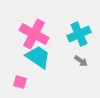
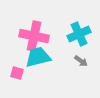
pink cross: moved 2 px down; rotated 16 degrees counterclockwise
cyan trapezoid: rotated 48 degrees counterclockwise
pink square: moved 3 px left, 9 px up
